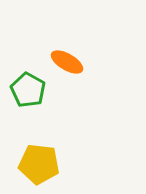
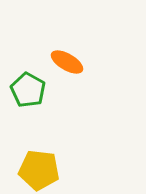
yellow pentagon: moved 6 px down
